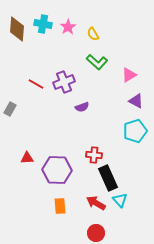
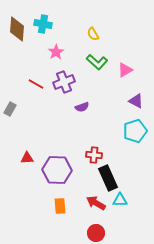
pink star: moved 12 px left, 25 px down
pink triangle: moved 4 px left, 5 px up
cyan triangle: rotated 49 degrees counterclockwise
